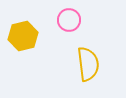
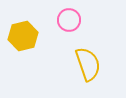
yellow semicircle: rotated 12 degrees counterclockwise
